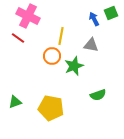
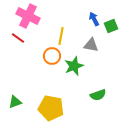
green square: moved 13 px down
